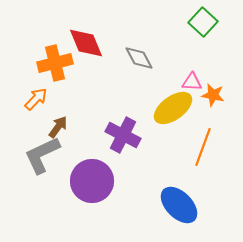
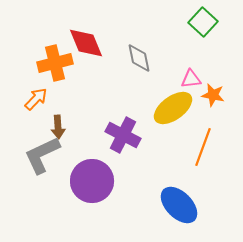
gray diamond: rotated 16 degrees clockwise
pink triangle: moved 1 px left, 3 px up; rotated 10 degrees counterclockwise
brown arrow: rotated 140 degrees clockwise
